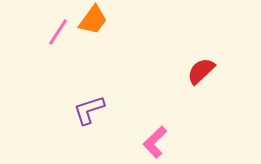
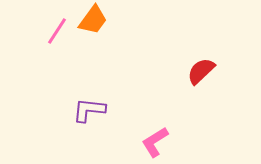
pink line: moved 1 px left, 1 px up
purple L-shape: rotated 24 degrees clockwise
pink L-shape: rotated 12 degrees clockwise
